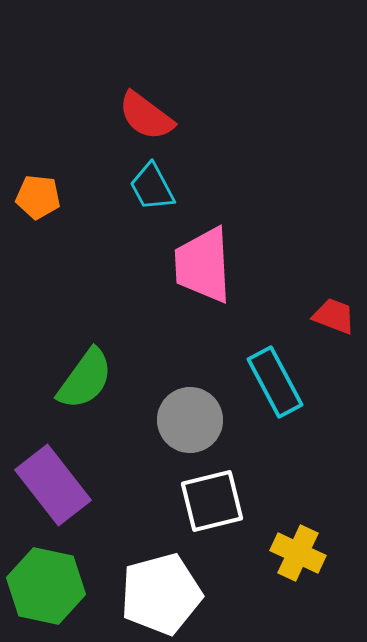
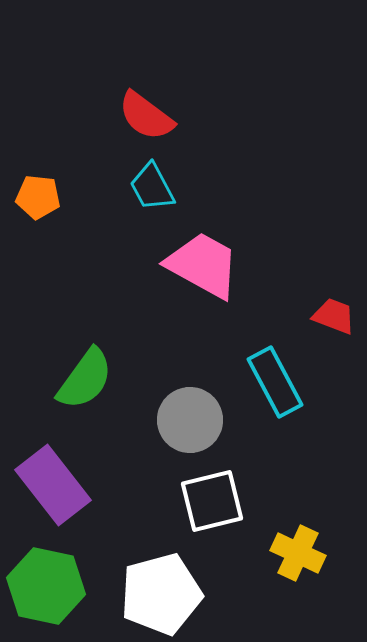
pink trapezoid: rotated 122 degrees clockwise
